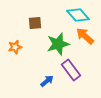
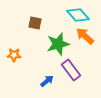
brown square: rotated 16 degrees clockwise
orange star: moved 1 px left, 8 px down; rotated 16 degrees clockwise
